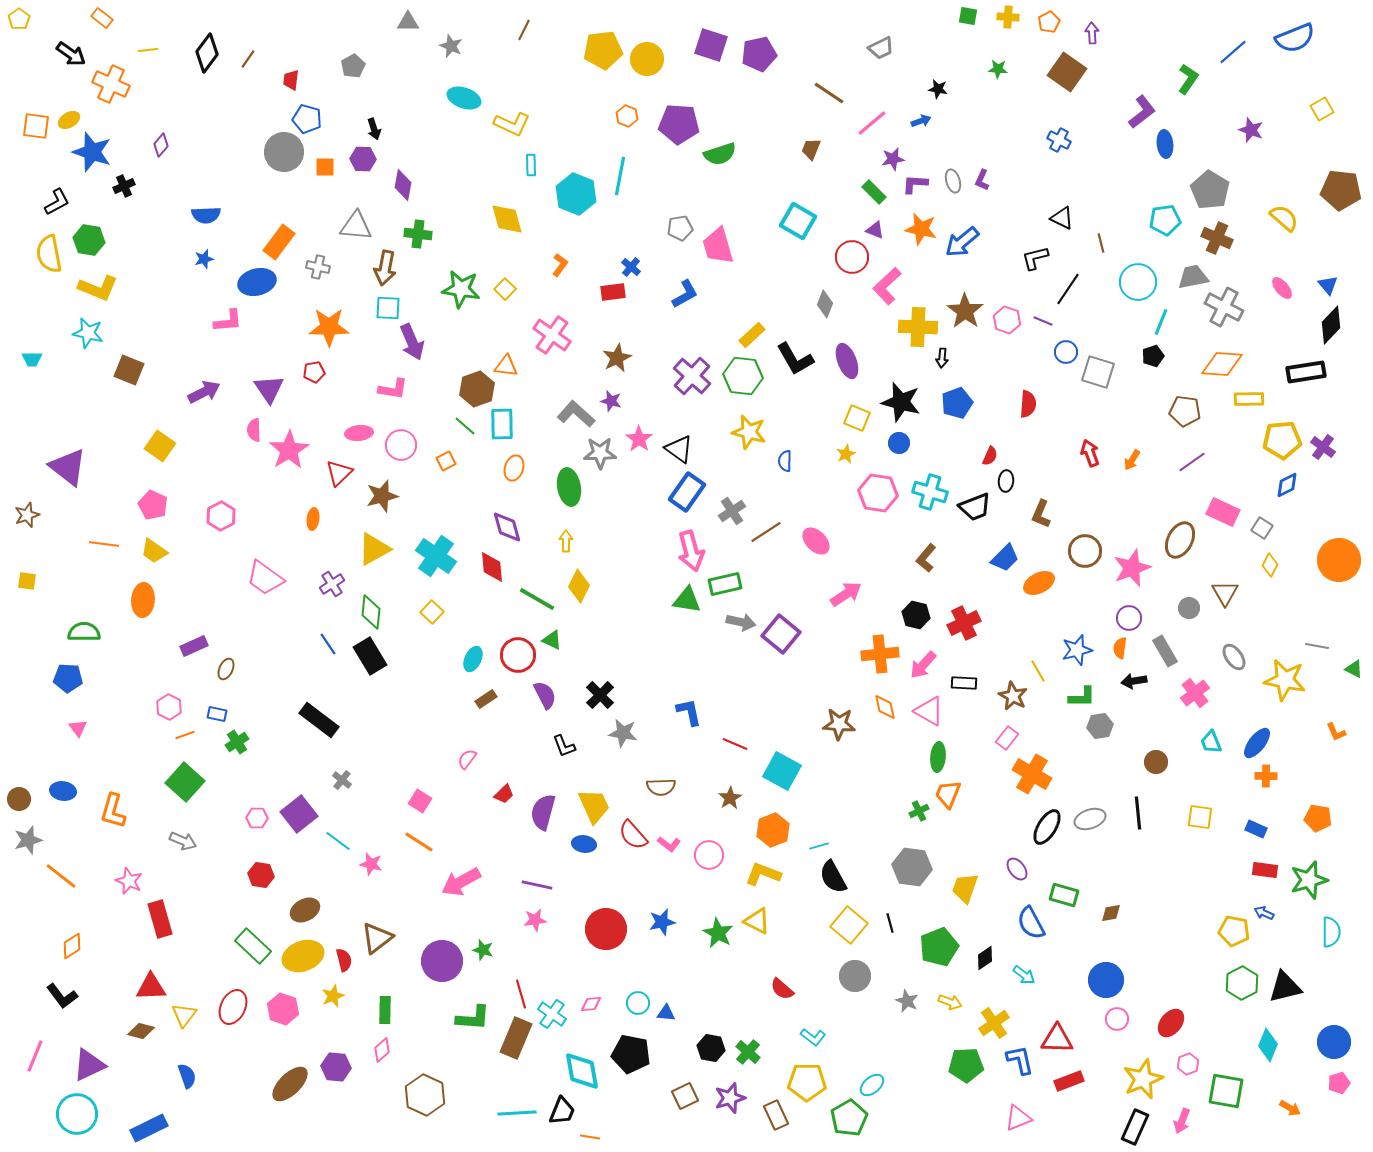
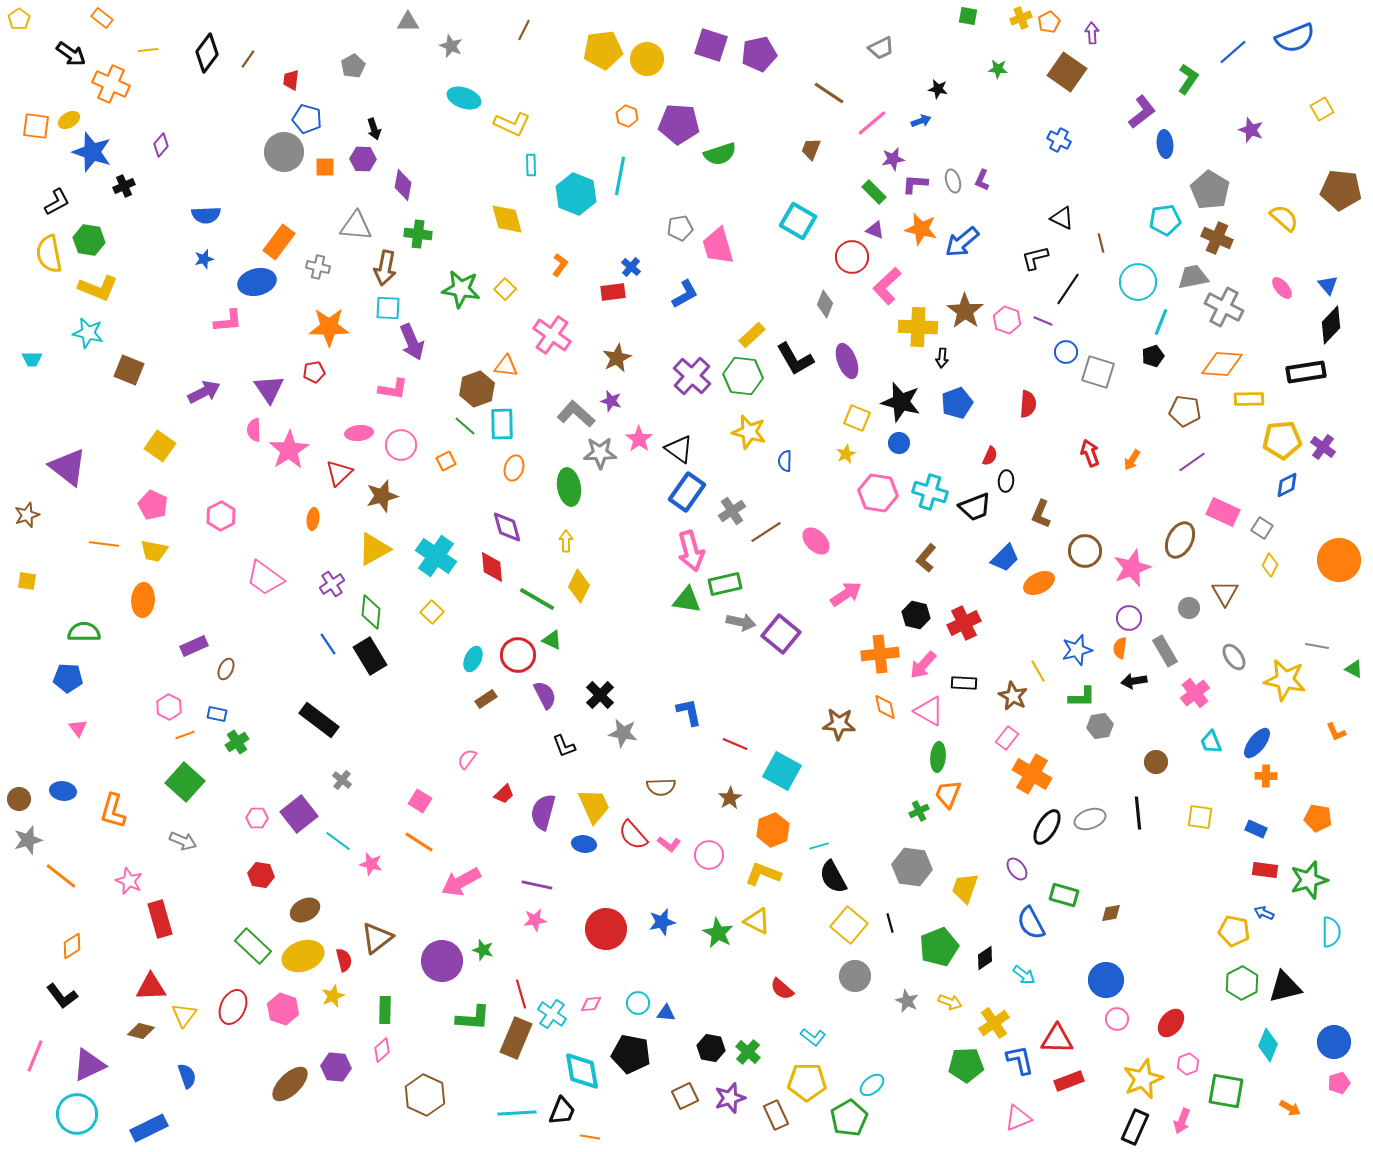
yellow cross at (1008, 17): moved 13 px right, 1 px down; rotated 25 degrees counterclockwise
yellow trapezoid at (154, 551): rotated 24 degrees counterclockwise
